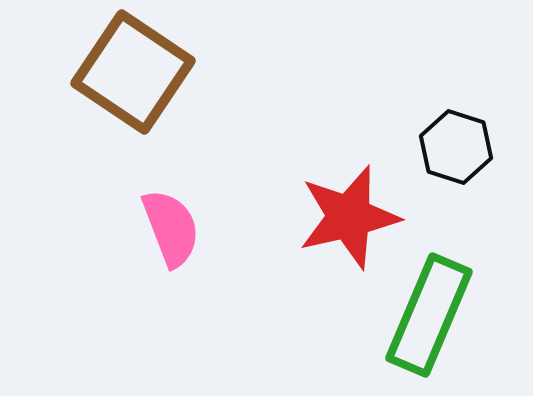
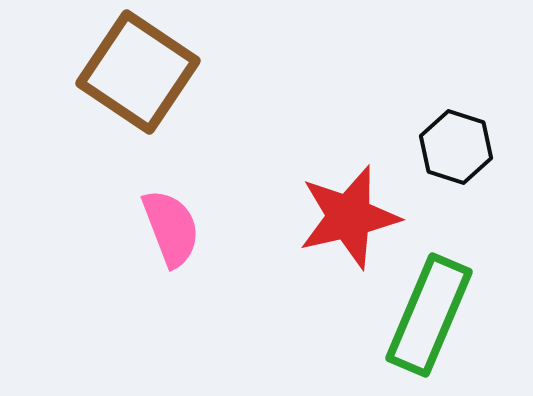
brown square: moved 5 px right
